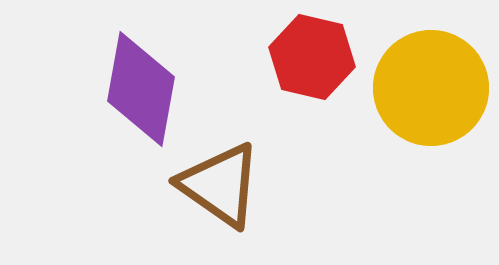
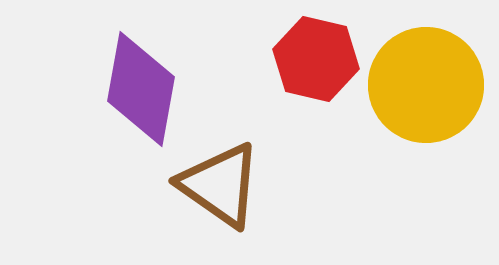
red hexagon: moved 4 px right, 2 px down
yellow circle: moved 5 px left, 3 px up
